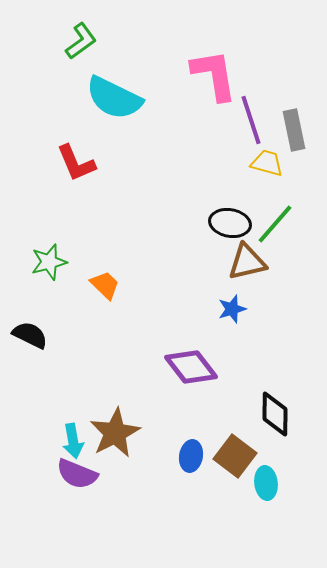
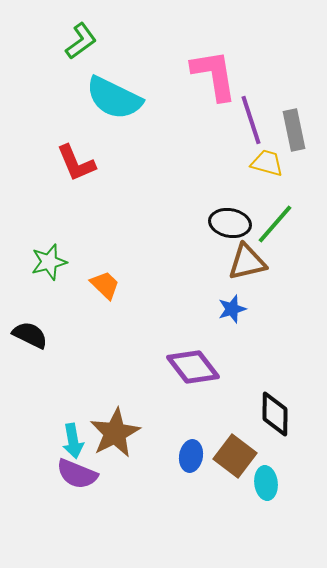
purple diamond: moved 2 px right
